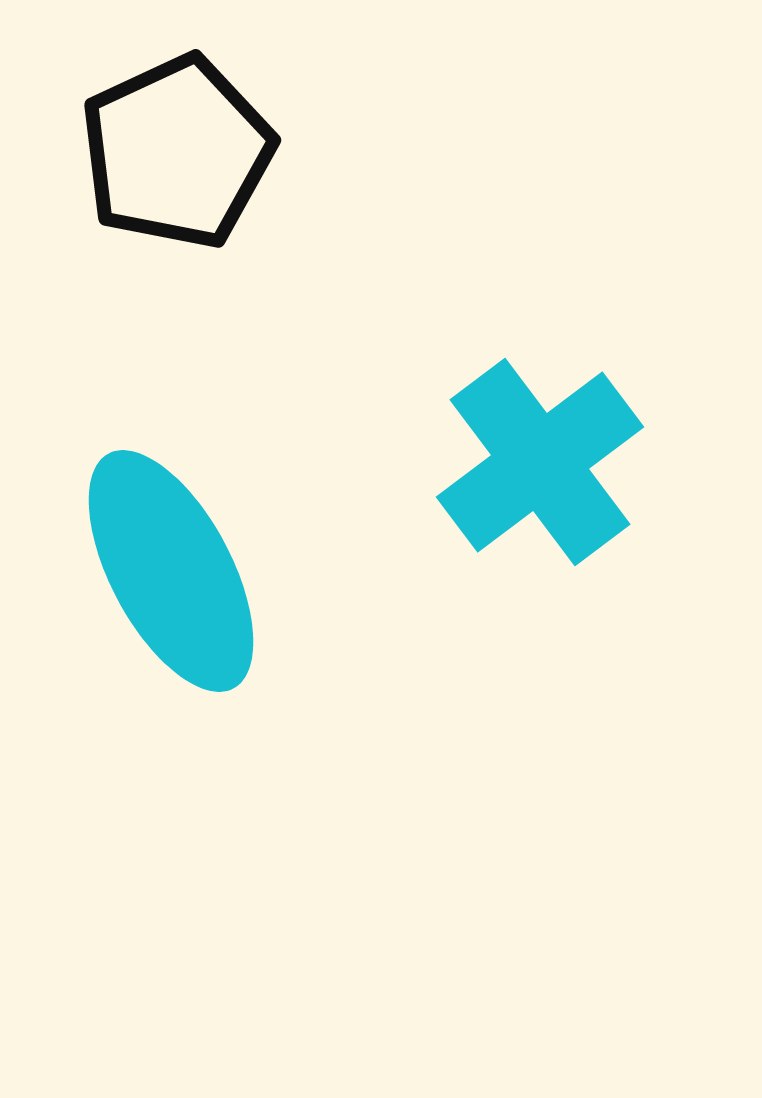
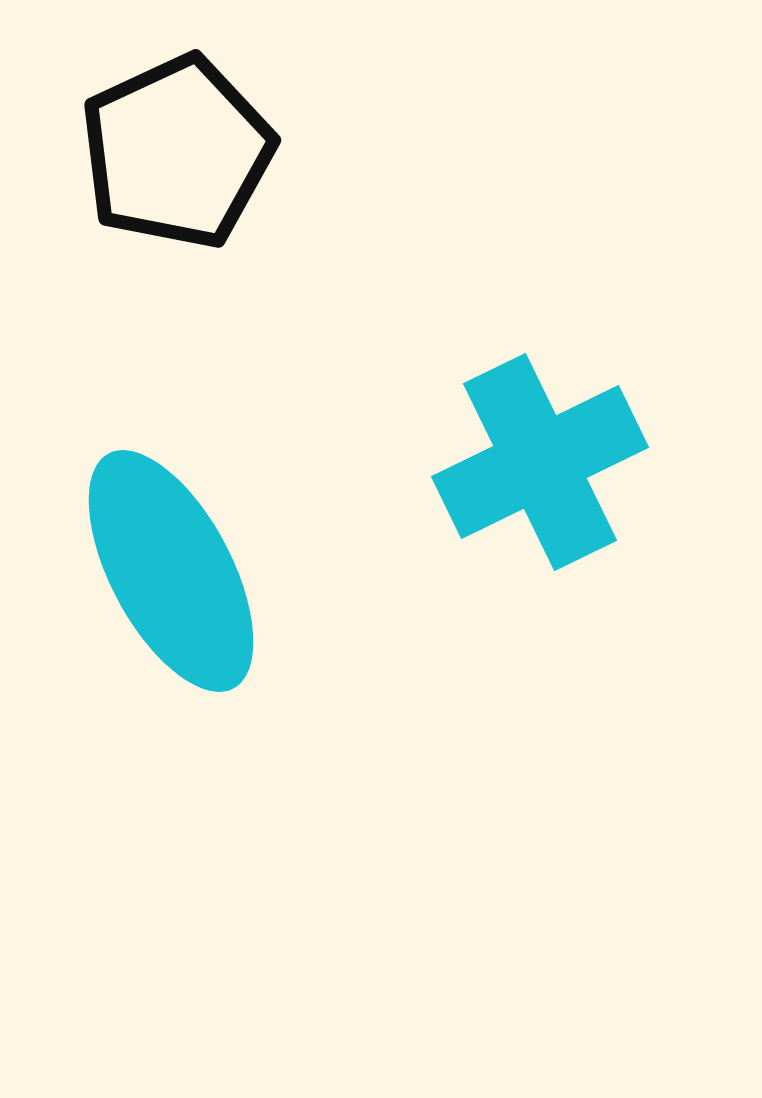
cyan cross: rotated 11 degrees clockwise
